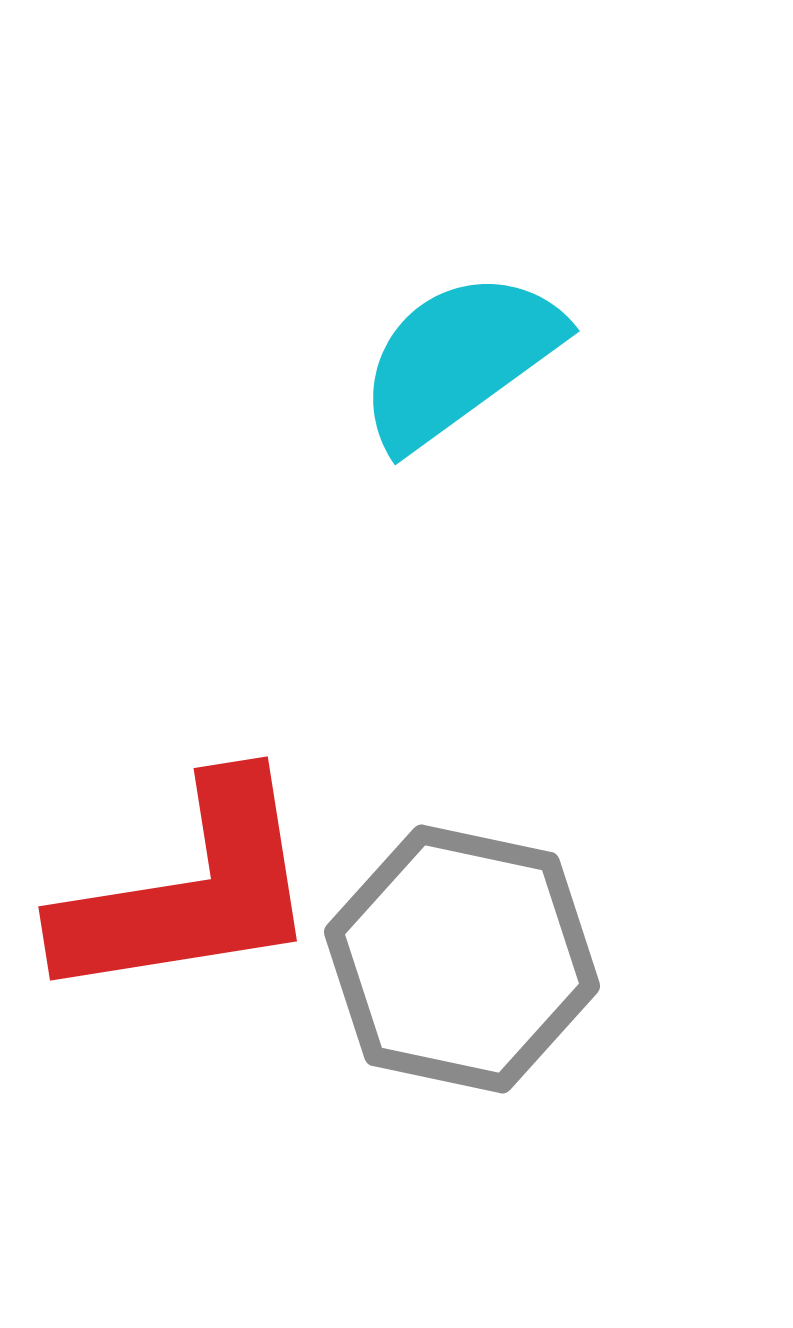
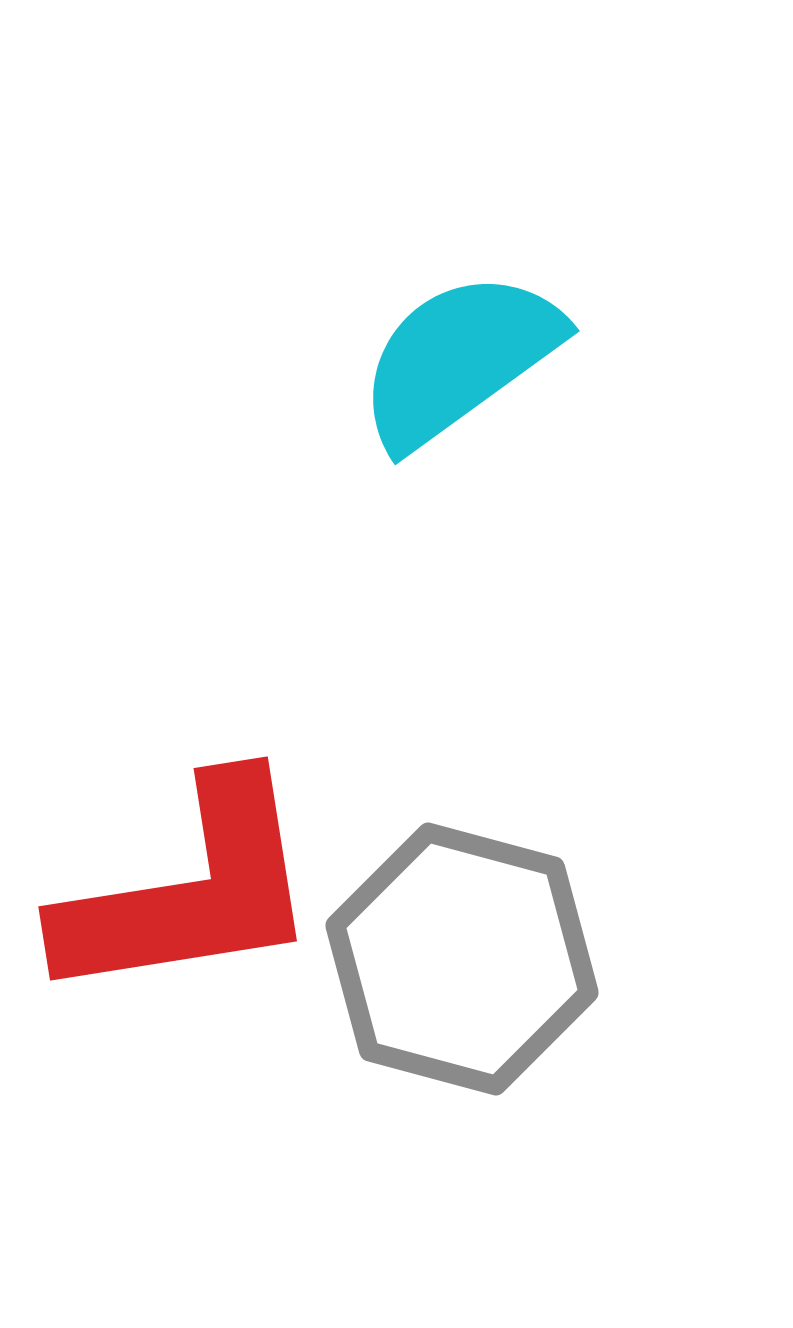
gray hexagon: rotated 3 degrees clockwise
